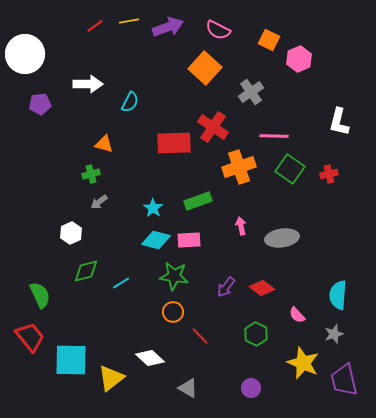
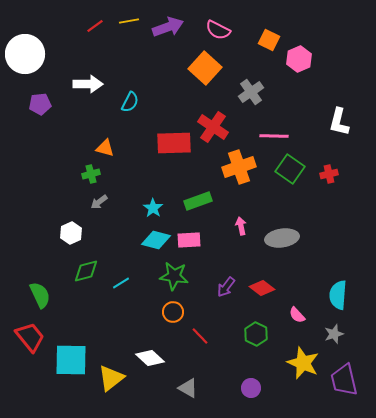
orange triangle at (104, 144): moved 1 px right, 4 px down
